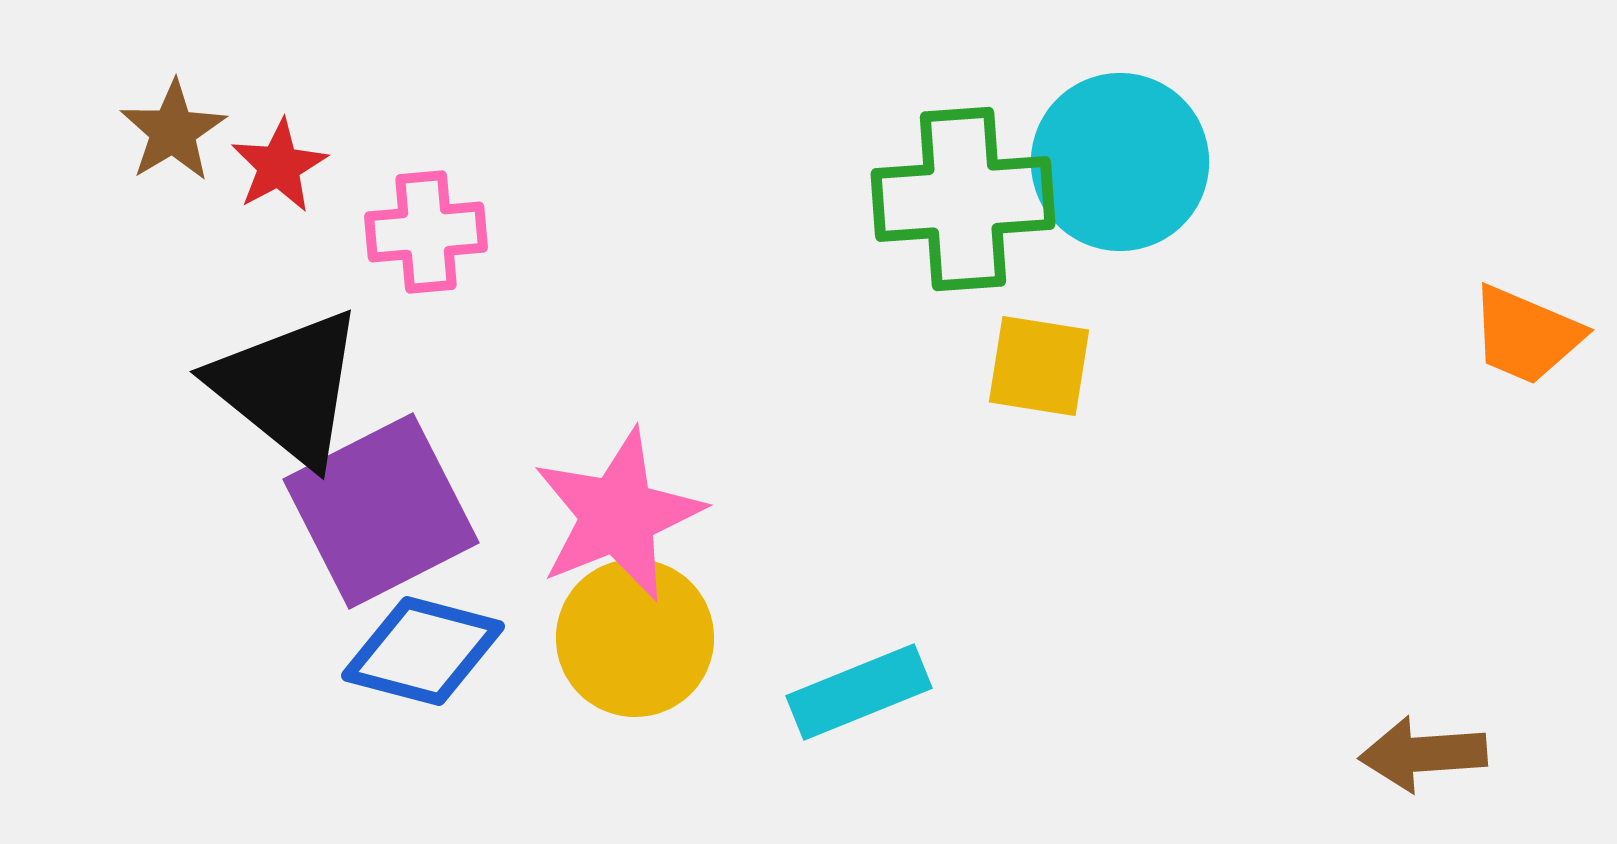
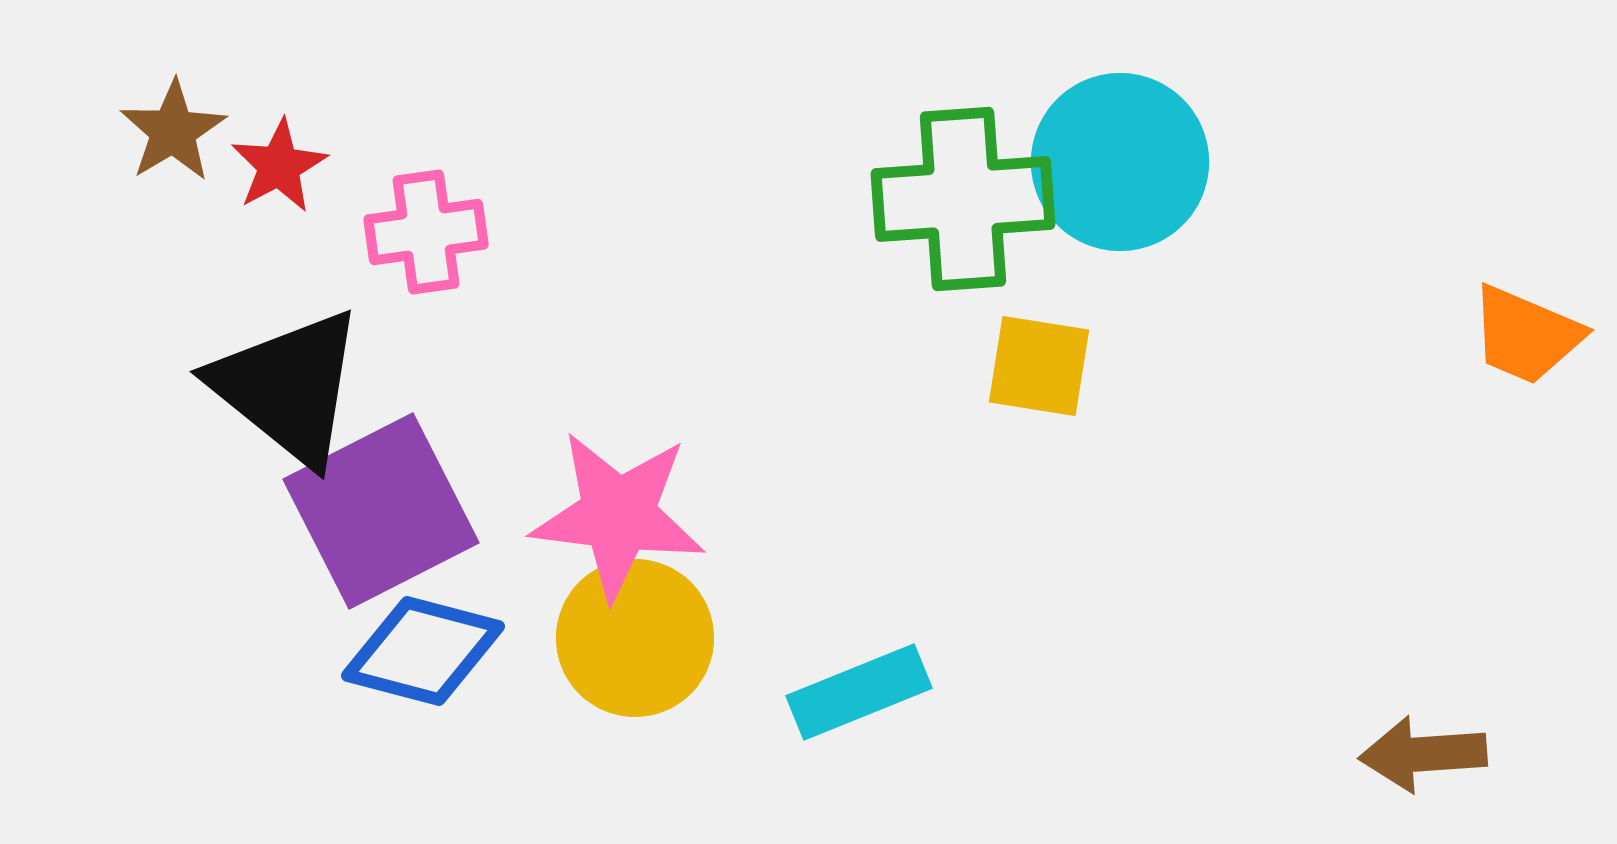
pink cross: rotated 3 degrees counterclockwise
pink star: rotated 29 degrees clockwise
